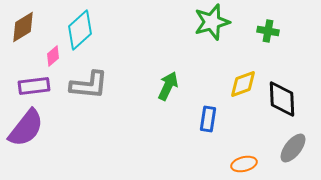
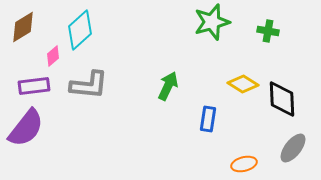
yellow diamond: rotated 52 degrees clockwise
